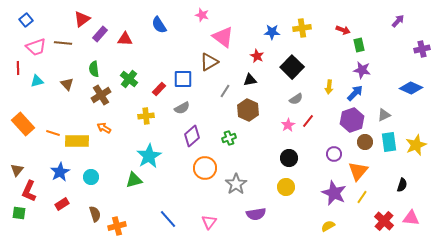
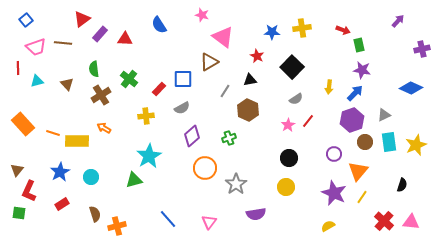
pink triangle at (411, 218): moved 4 px down
